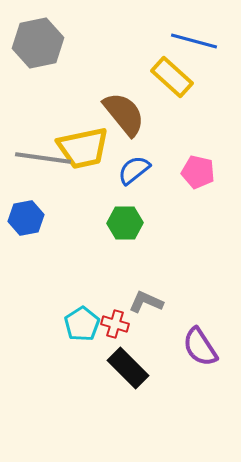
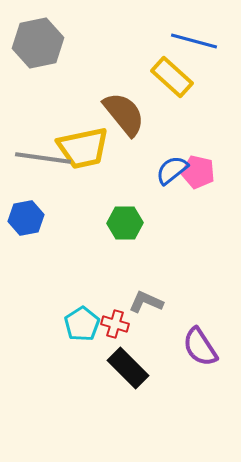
blue semicircle: moved 38 px right
